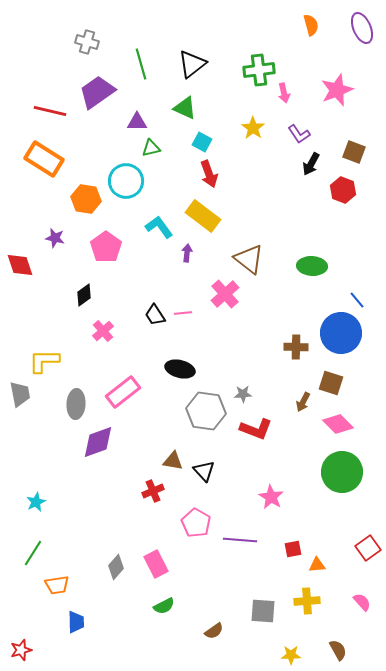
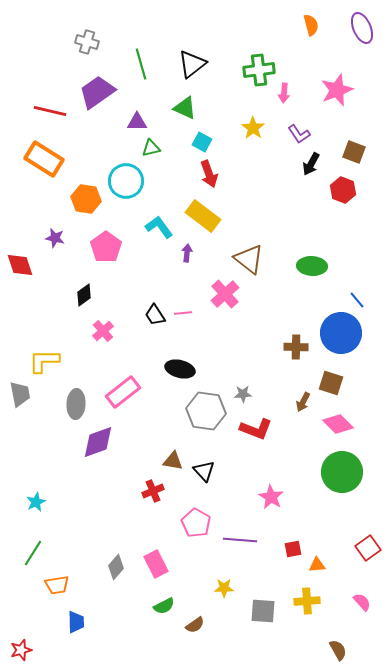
pink arrow at (284, 93): rotated 18 degrees clockwise
brown semicircle at (214, 631): moved 19 px left, 6 px up
yellow star at (291, 655): moved 67 px left, 67 px up
